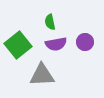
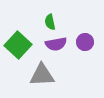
green square: rotated 8 degrees counterclockwise
